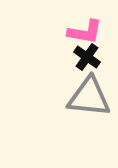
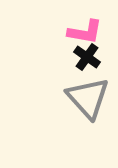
gray triangle: moved 1 px left, 1 px down; rotated 42 degrees clockwise
